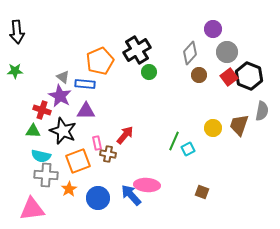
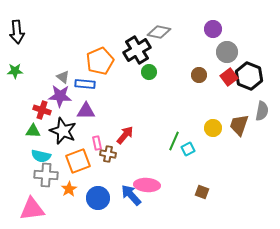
gray diamond: moved 31 px left, 21 px up; rotated 60 degrees clockwise
purple star: rotated 25 degrees counterclockwise
